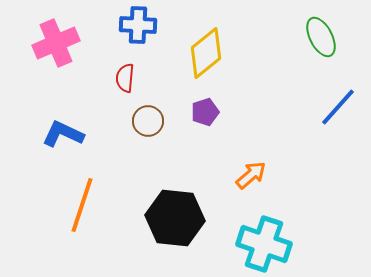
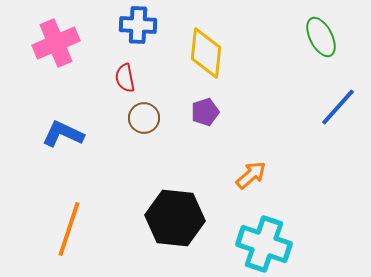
yellow diamond: rotated 45 degrees counterclockwise
red semicircle: rotated 16 degrees counterclockwise
brown circle: moved 4 px left, 3 px up
orange line: moved 13 px left, 24 px down
